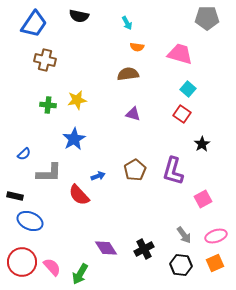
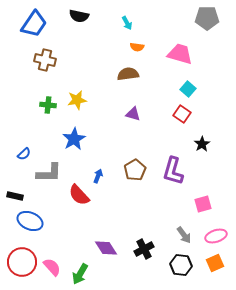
blue arrow: rotated 48 degrees counterclockwise
pink square: moved 5 px down; rotated 12 degrees clockwise
